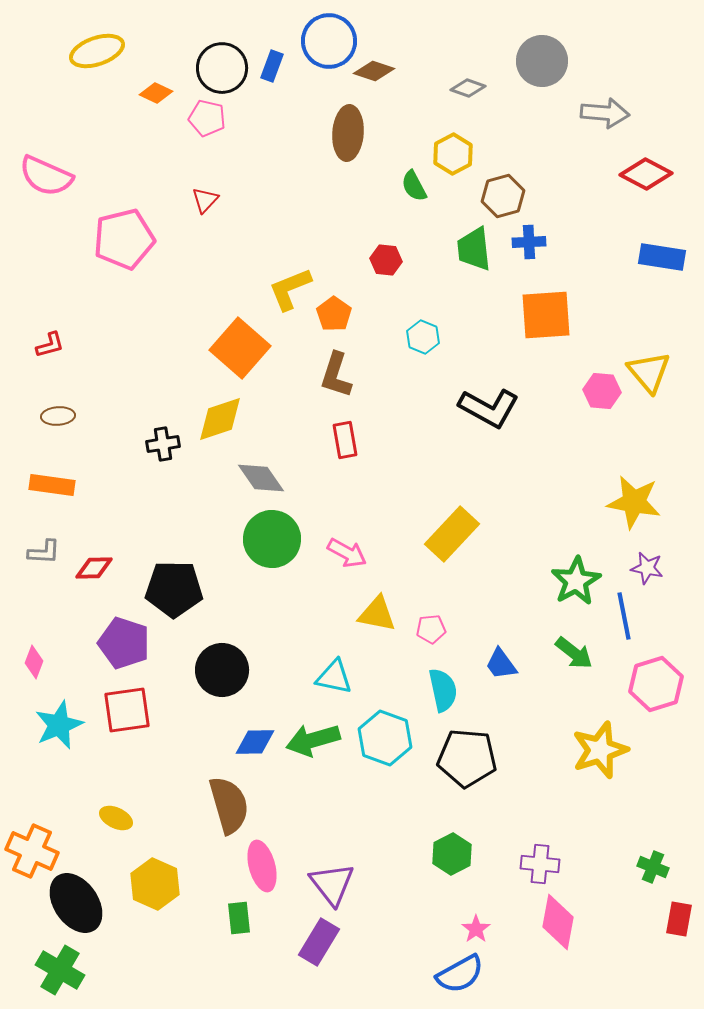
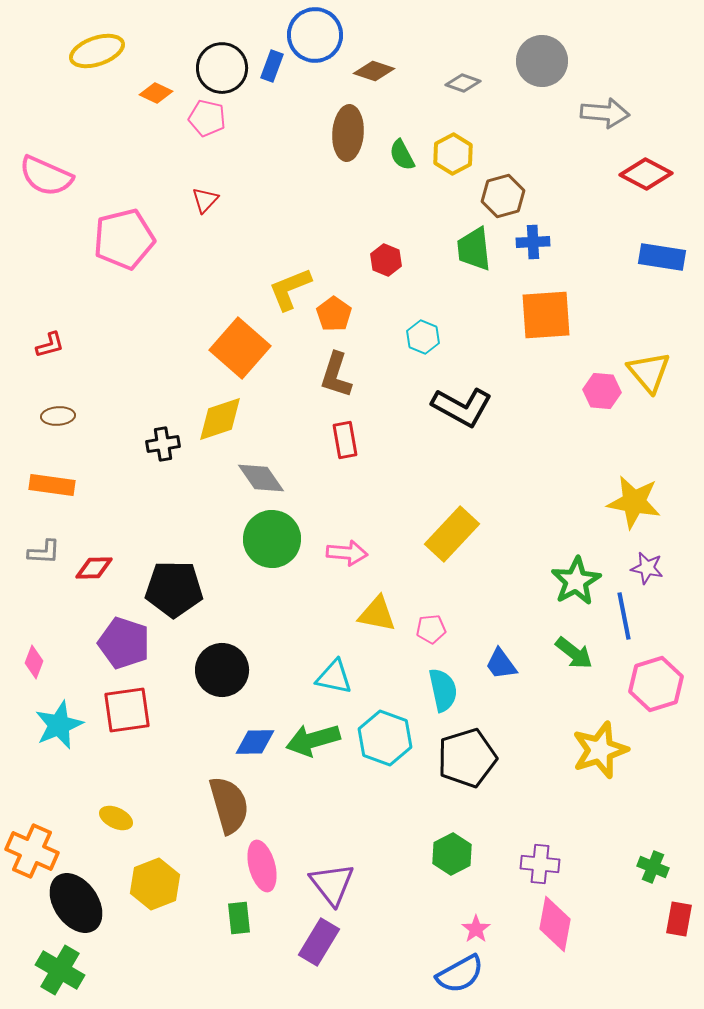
blue circle at (329, 41): moved 14 px left, 6 px up
gray diamond at (468, 88): moved 5 px left, 5 px up
green semicircle at (414, 186): moved 12 px left, 31 px up
blue cross at (529, 242): moved 4 px right
red hexagon at (386, 260): rotated 16 degrees clockwise
black L-shape at (489, 408): moved 27 px left, 1 px up
pink arrow at (347, 553): rotated 24 degrees counterclockwise
black pentagon at (467, 758): rotated 22 degrees counterclockwise
yellow hexagon at (155, 884): rotated 15 degrees clockwise
pink diamond at (558, 922): moved 3 px left, 2 px down
